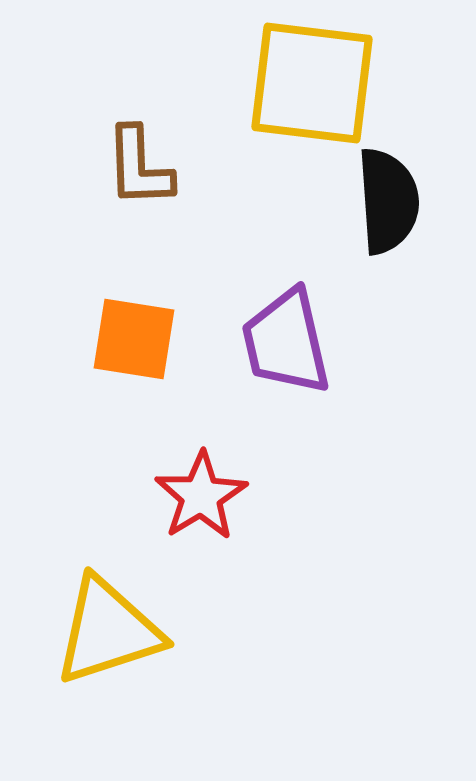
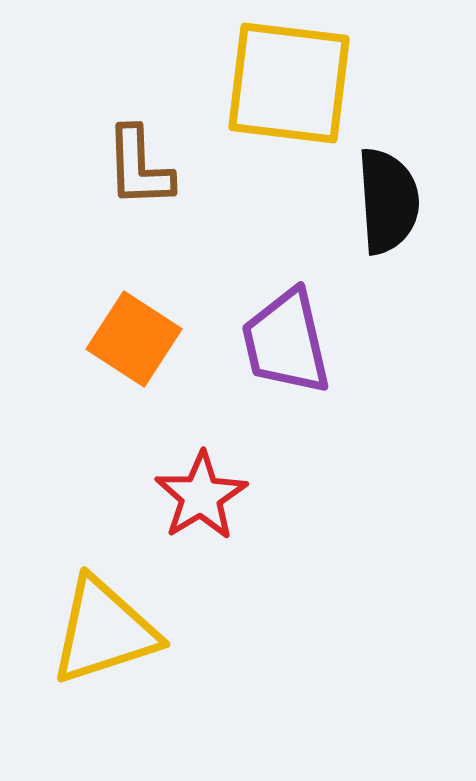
yellow square: moved 23 px left
orange square: rotated 24 degrees clockwise
yellow triangle: moved 4 px left
